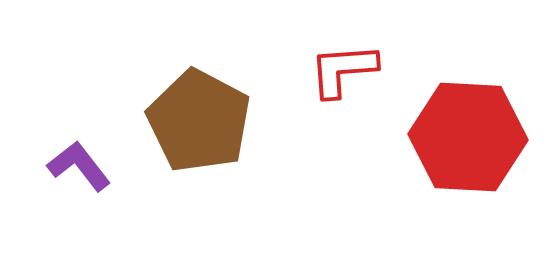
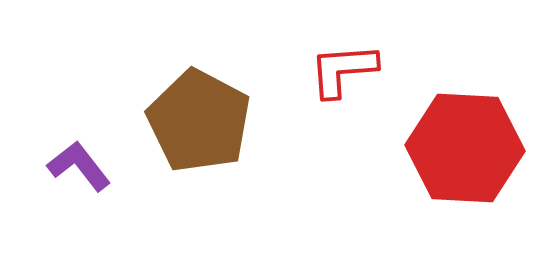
red hexagon: moved 3 px left, 11 px down
